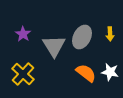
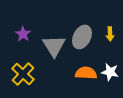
orange semicircle: rotated 35 degrees counterclockwise
